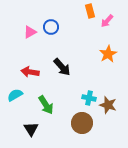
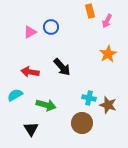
pink arrow: rotated 16 degrees counterclockwise
green arrow: rotated 42 degrees counterclockwise
